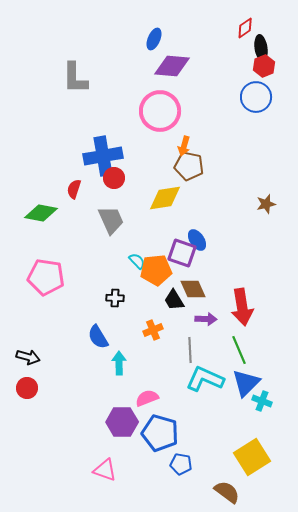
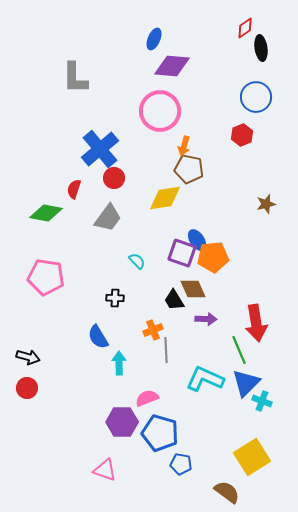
red hexagon at (264, 66): moved 22 px left, 69 px down
blue cross at (103, 156): moved 3 px left, 7 px up; rotated 30 degrees counterclockwise
brown pentagon at (189, 166): moved 3 px down
green diamond at (41, 213): moved 5 px right
gray trapezoid at (111, 220): moved 3 px left, 2 px up; rotated 60 degrees clockwise
orange pentagon at (156, 270): moved 57 px right, 13 px up
red arrow at (242, 307): moved 14 px right, 16 px down
gray line at (190, 350): moved 24 px left
